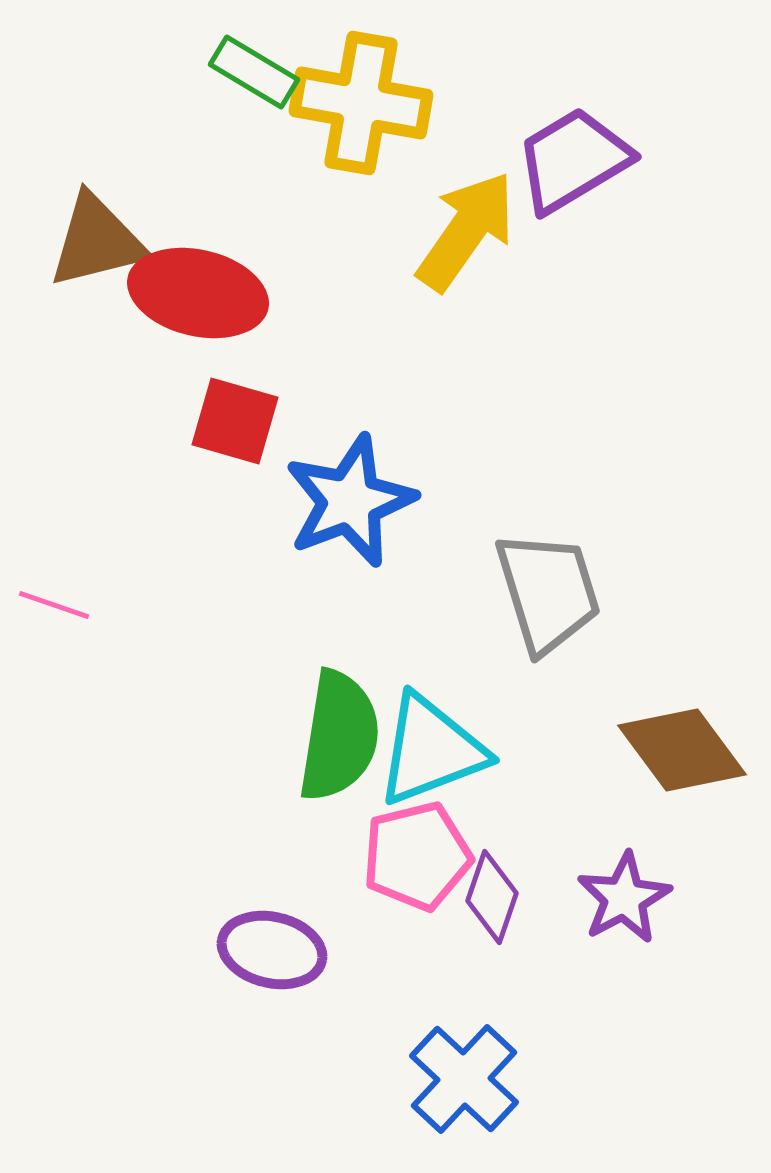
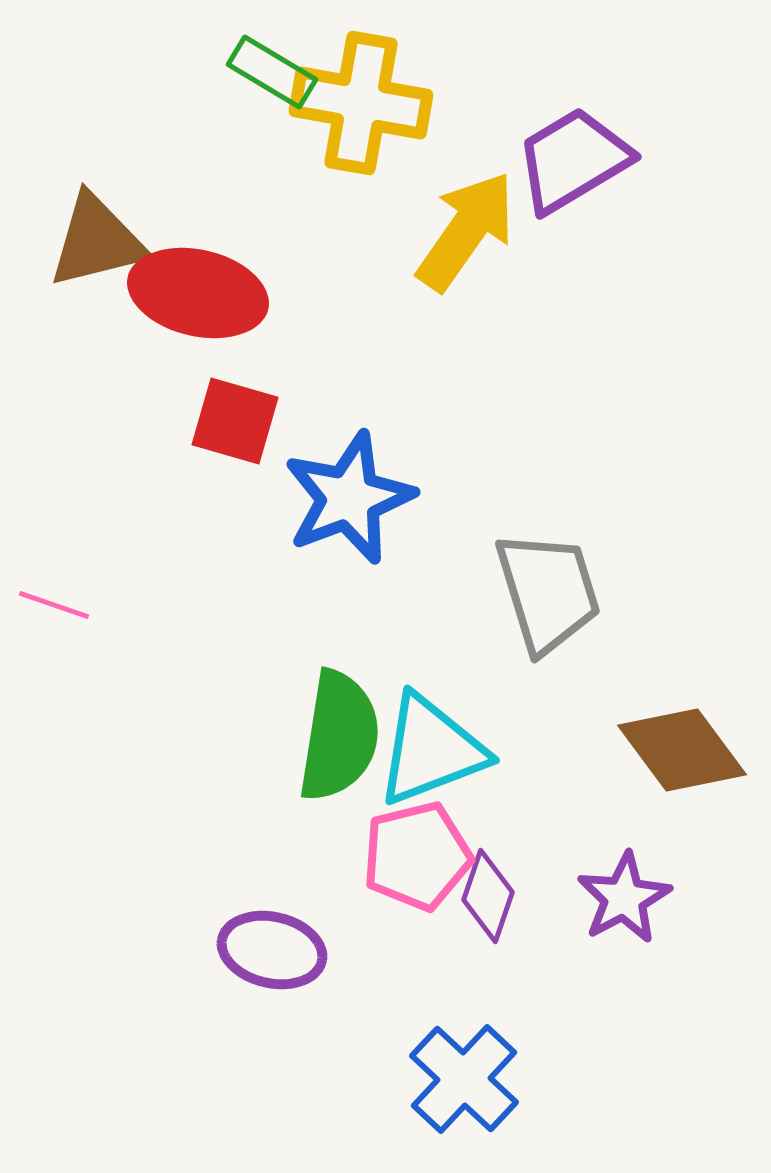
green rectangle: moved 18 px right
blue star: moved 1 px left, 3 px up
purple diamond: moved 4 px left, 1 px up
